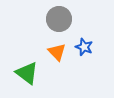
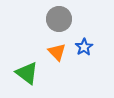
blue star: rotated 18 degrees clockwise
